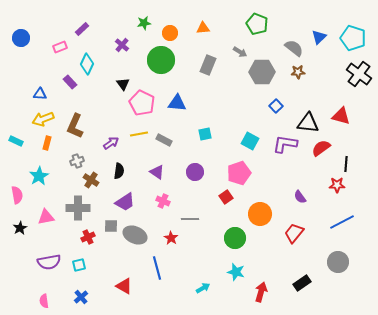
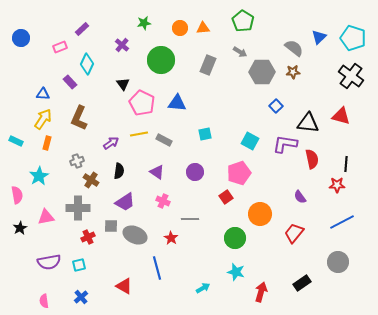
green pentagon at (257, 24): moved 14 px left, 3 px up; rotated 10 degrees clockwise
orange circle at (170, 33): moved 10 px right, 5 px up
brown star at (298, 72): moved 5 px left
black cross at (359, 74): moved 8 px left, 2 px down
blue triangle at (40, 94): moved 3 px right
yellow arrow at (43, 119): rotated 145 degrees clockwise
brown L-shape at (75, 126): moved 4 px right, 8 px up
red semicircle at (321, 148): moved 9 px left, 11 px down; rotated 114 degrees clockwise
